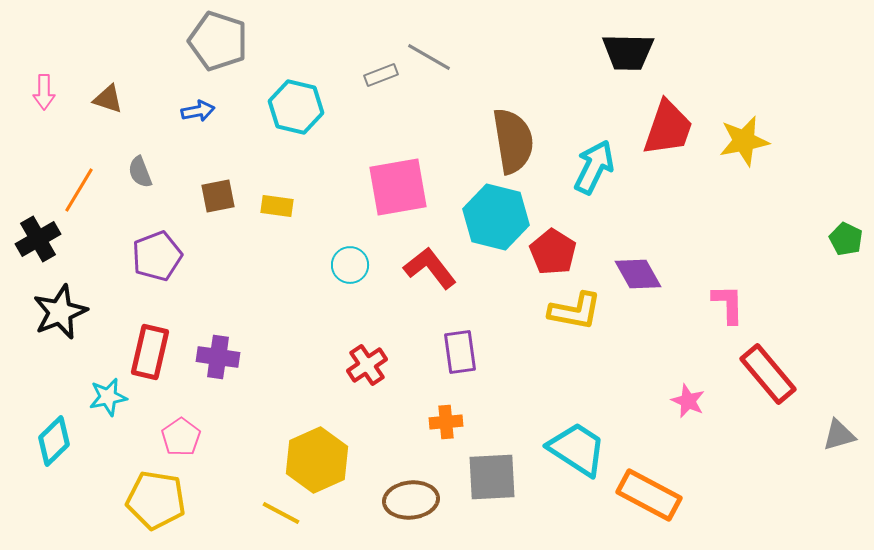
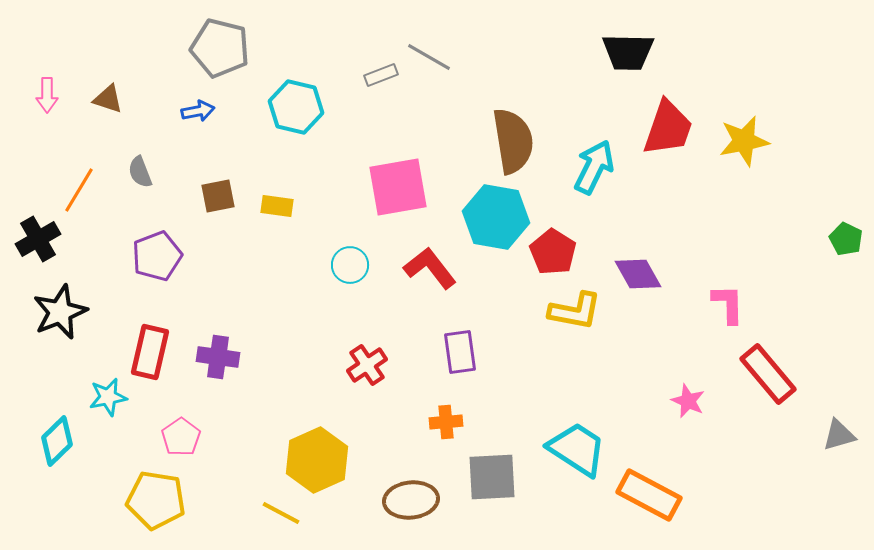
gray pentagon at (218, 41): moved 2 px right, 7 px down; rotated 4 degrees counterclockwise
pink arrow at (44, 92): moved 3 px right, 3 px down
cyan hexagon at (496, 217): rotated 4 degrees counterclockwise
cyan diamond at (54, 441): moved 3 px right
